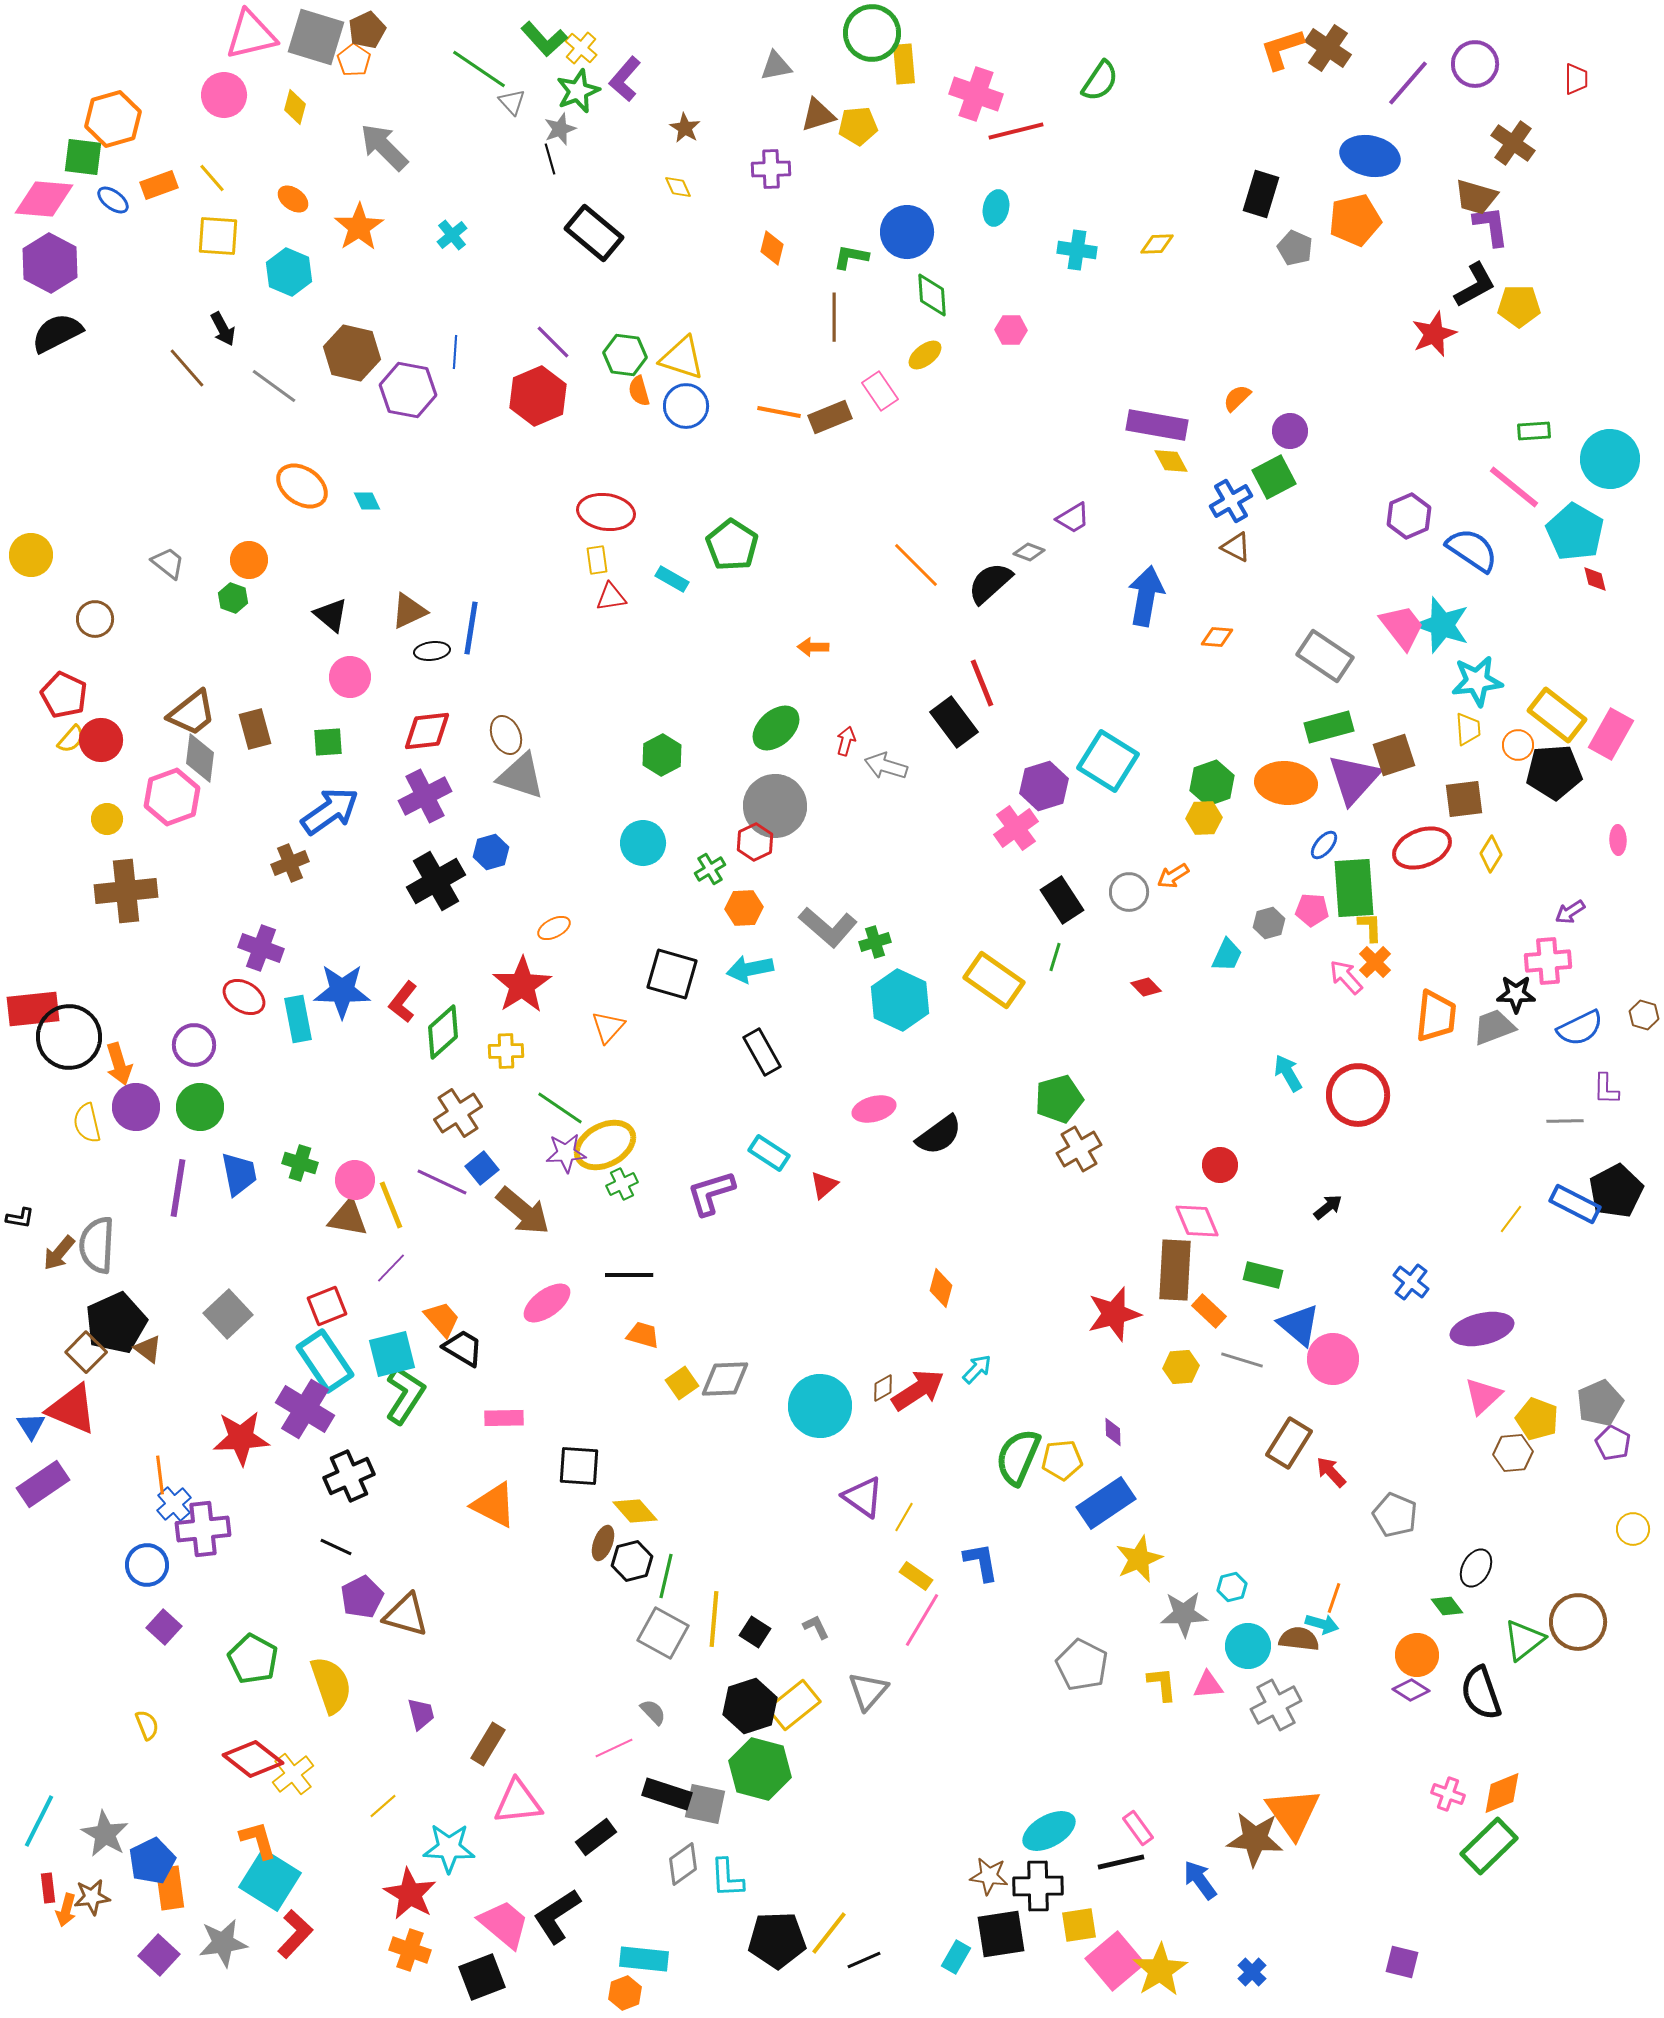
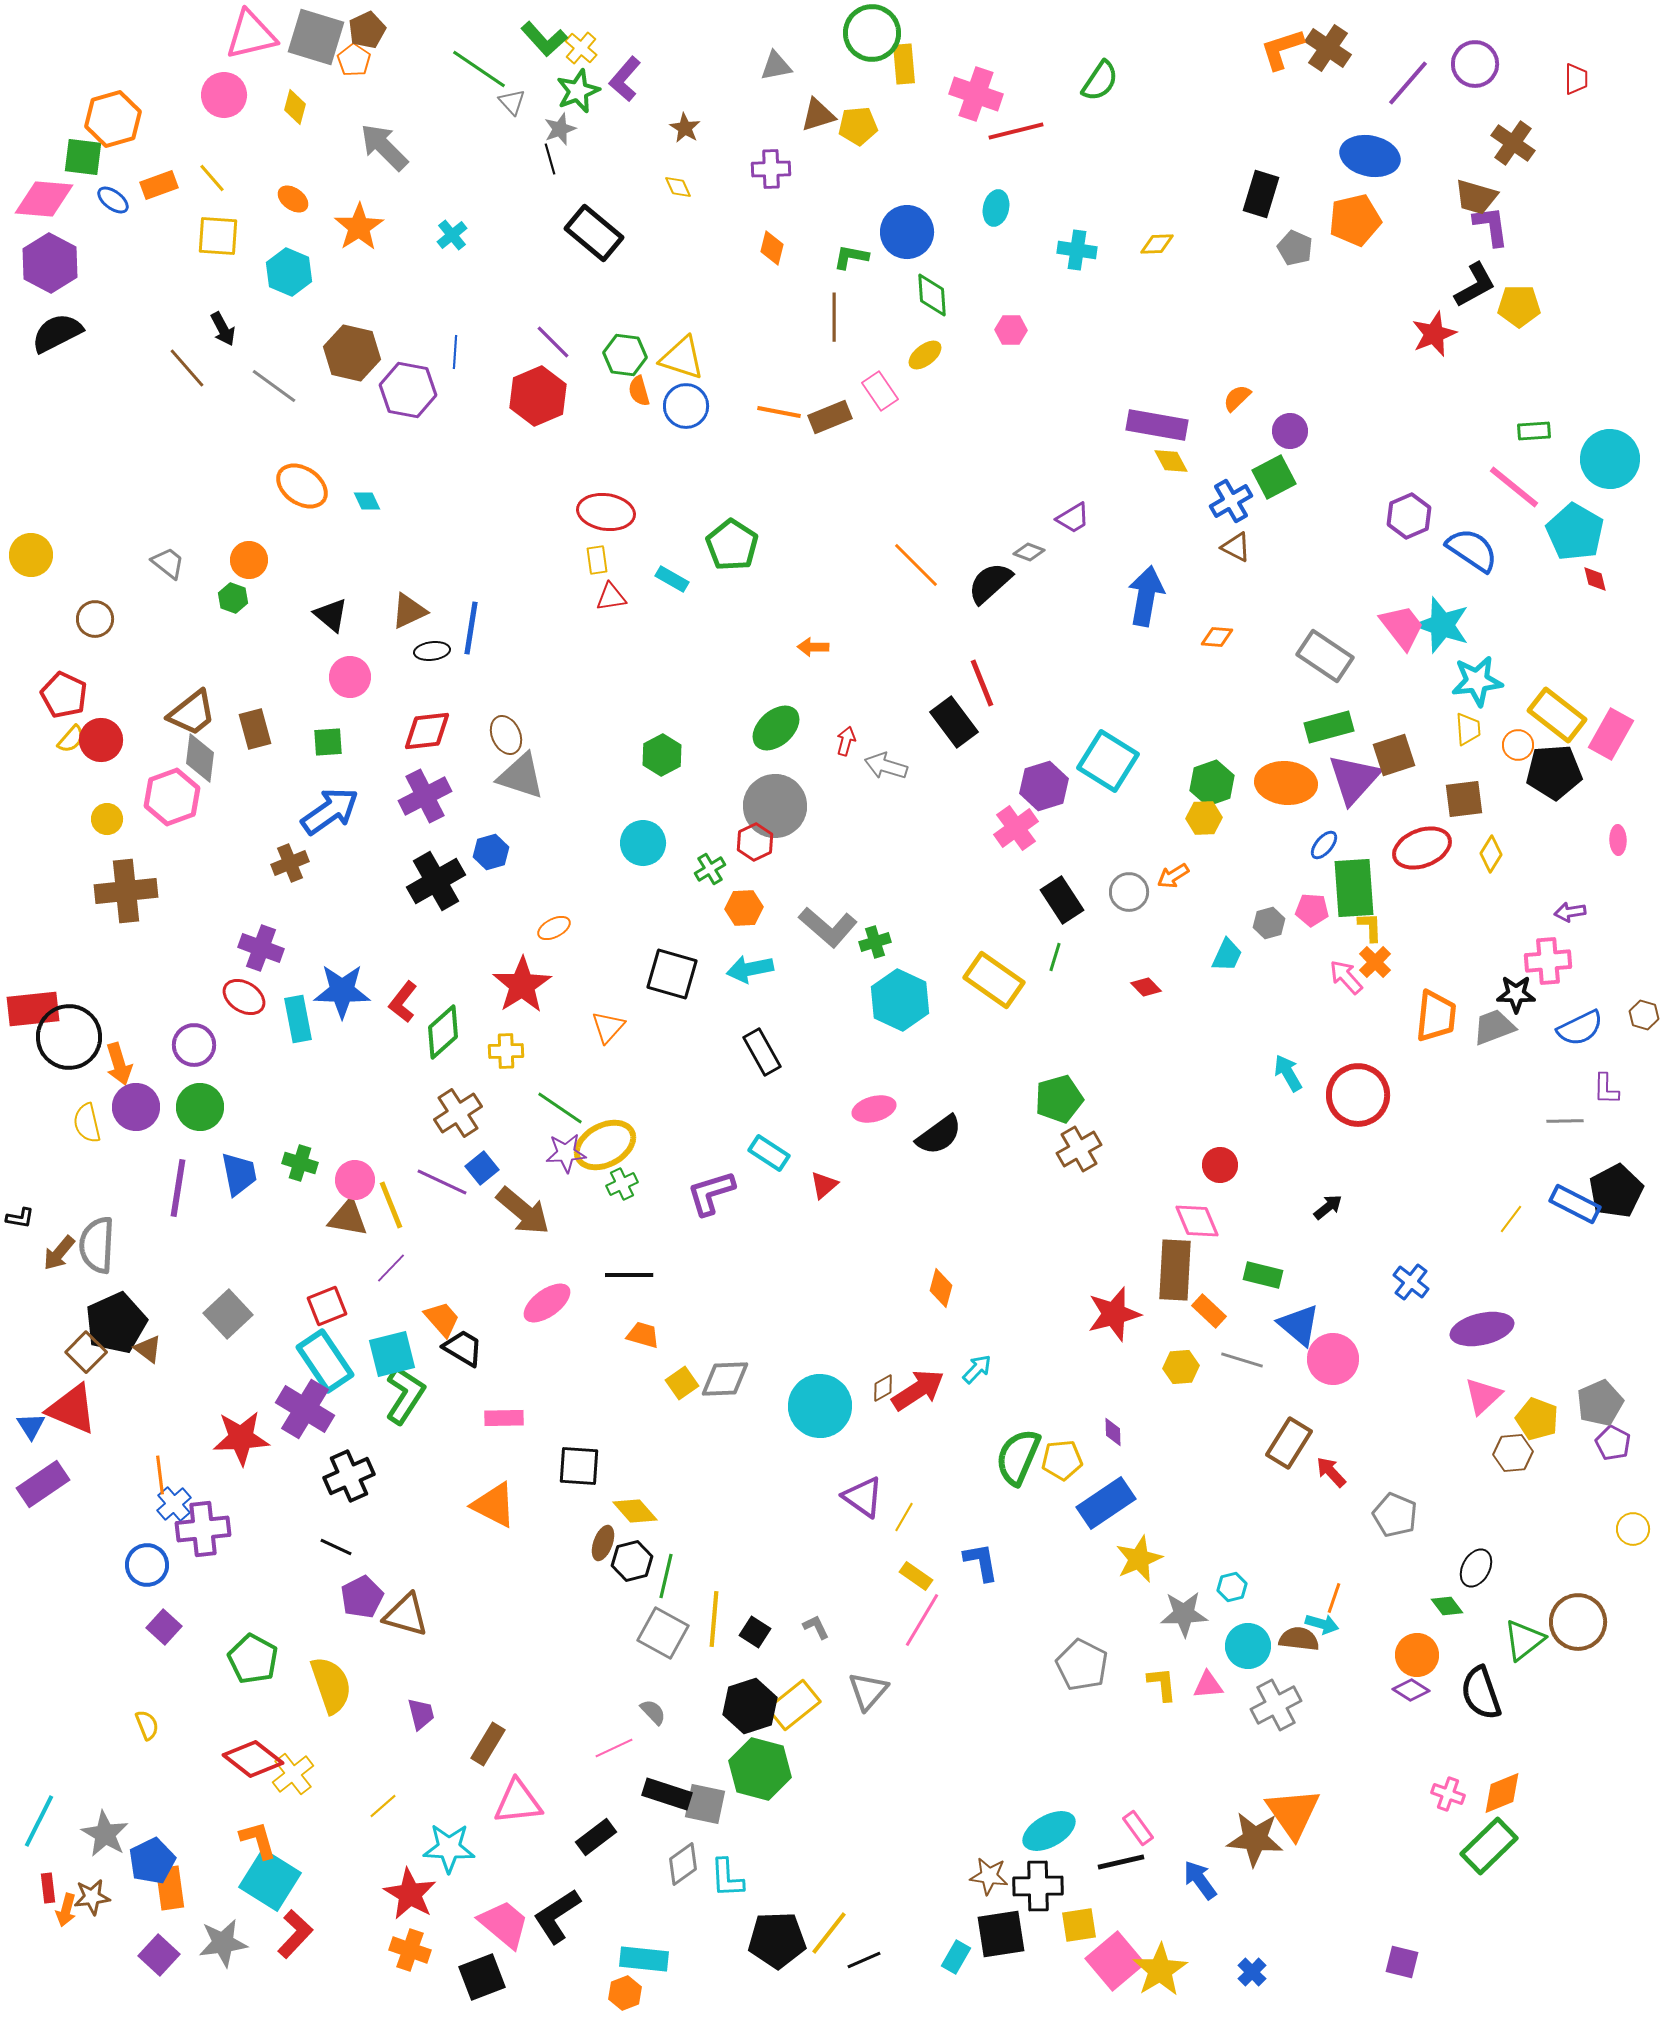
purple arrow at (1570, 912): rotated 24 degrees clockwise
